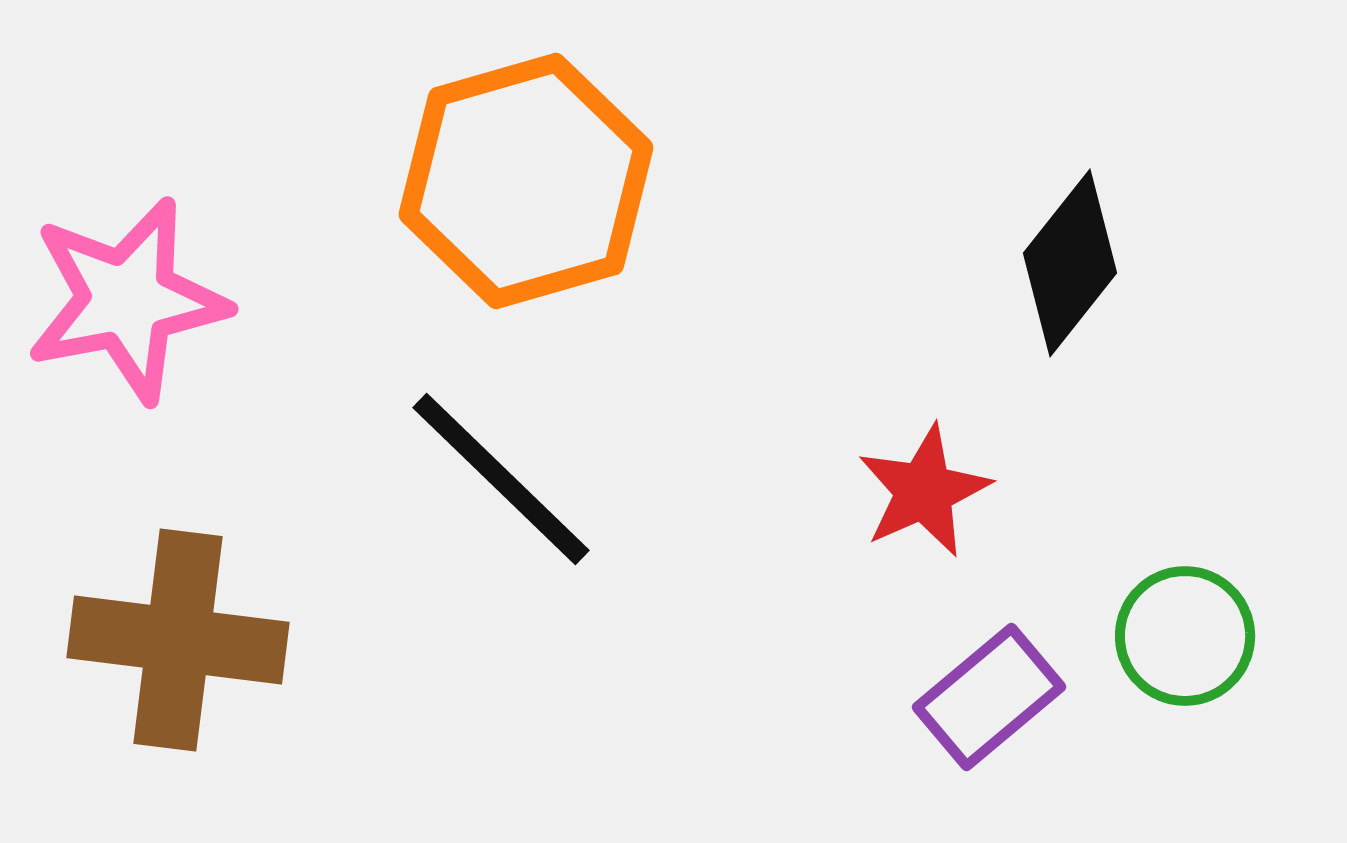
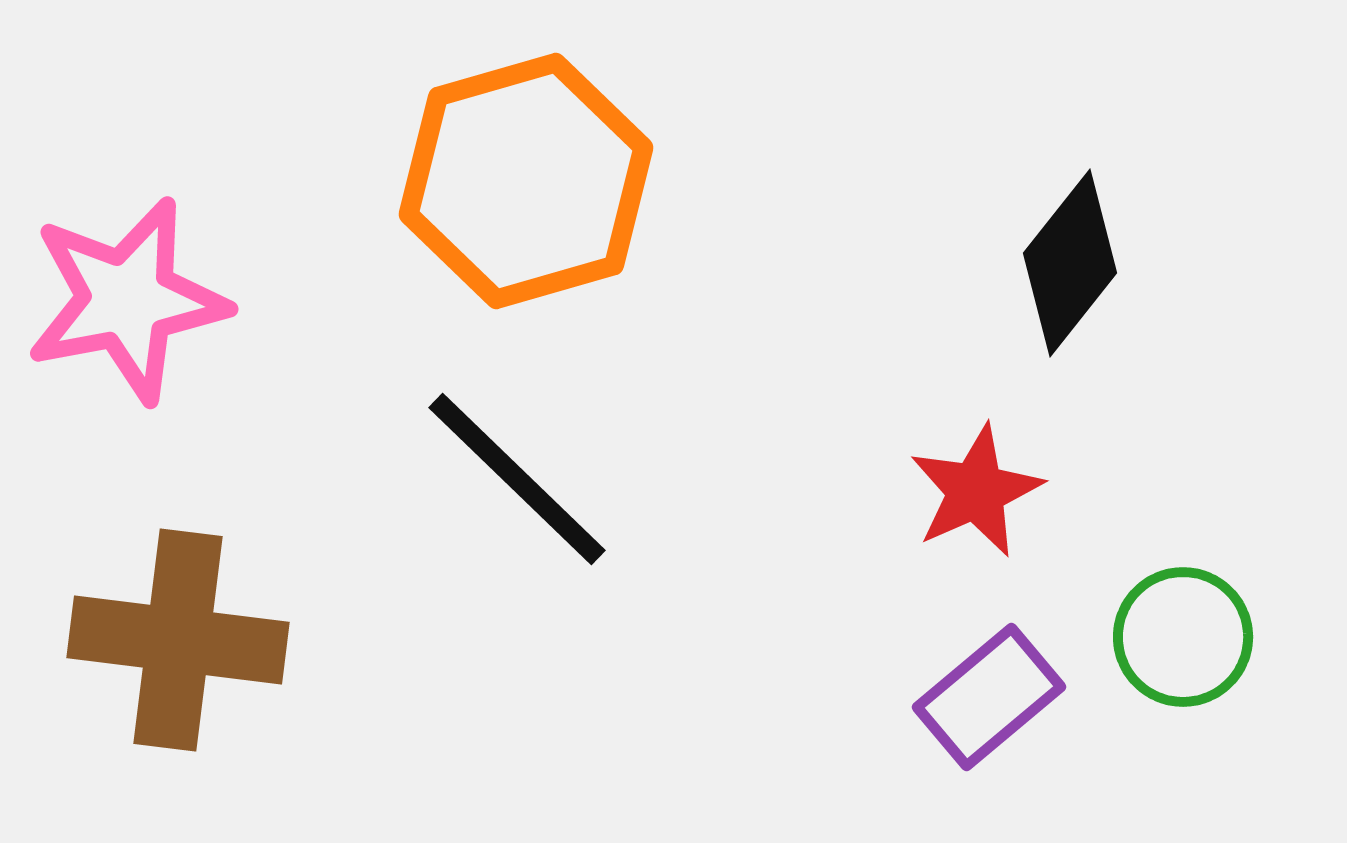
black line: moved 16 px right
red star: moved 52 px right
green circle: moved 2 px left, 1 px down
